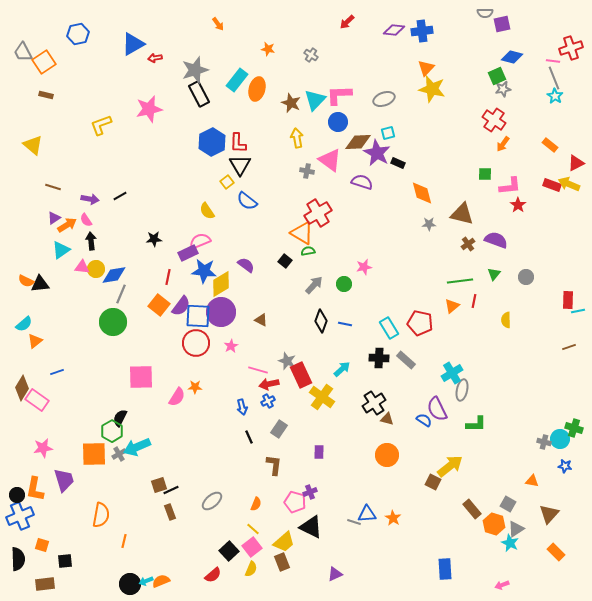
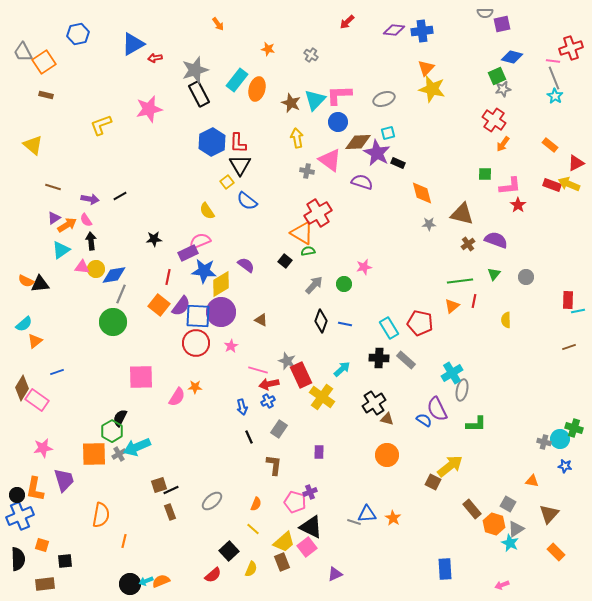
pink square at (252, 547): moved 55 px right
